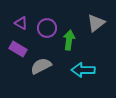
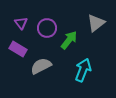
purple triangle: rotated 24 degrees clockwise
green arrow: rotated 30 degrees clockwise
cyan arrow: rotated 110 degrees clockwise
